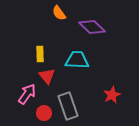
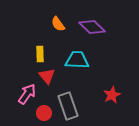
orange semicircle: moved 1 px left, 11 px down
